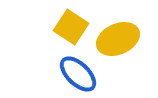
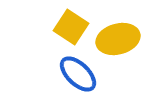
yellow ellipse: rotated 9 degrees clockwise
